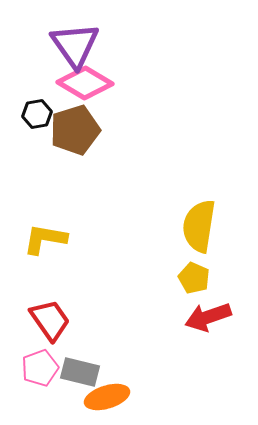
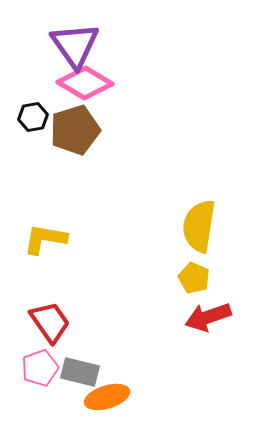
black hexagon: moved 4 px left, 3 px down
red trapezoid: moved 2 px down
